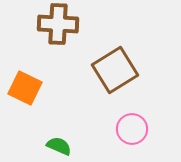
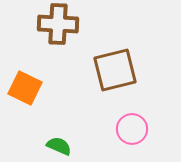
brown square: rotated 18 degrees clockwise
